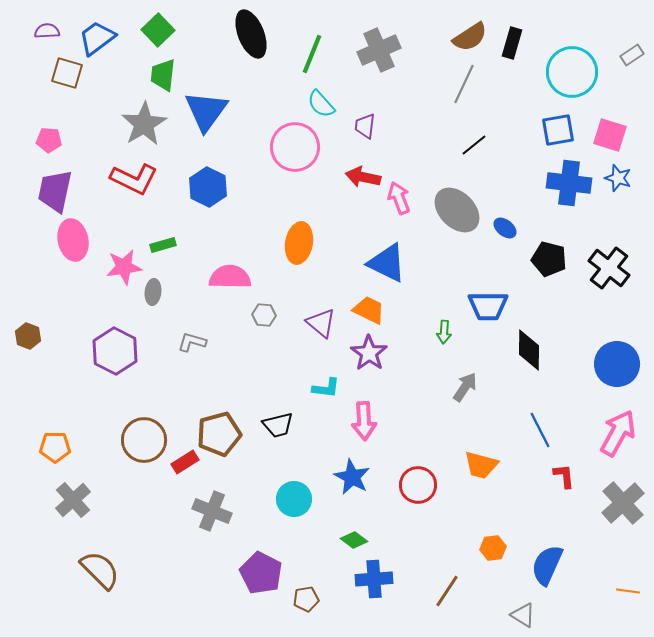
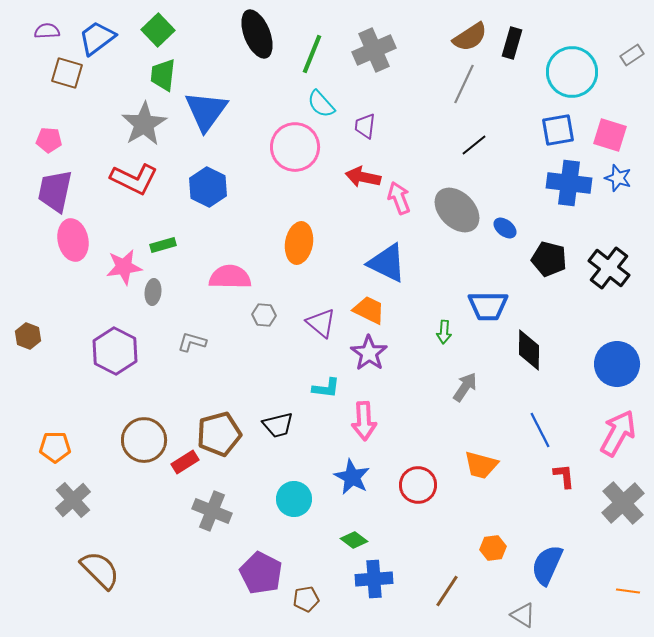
black ellipse at (251, 34): moved 6 px right
gray cross at (379, 50): moved 5 px left
